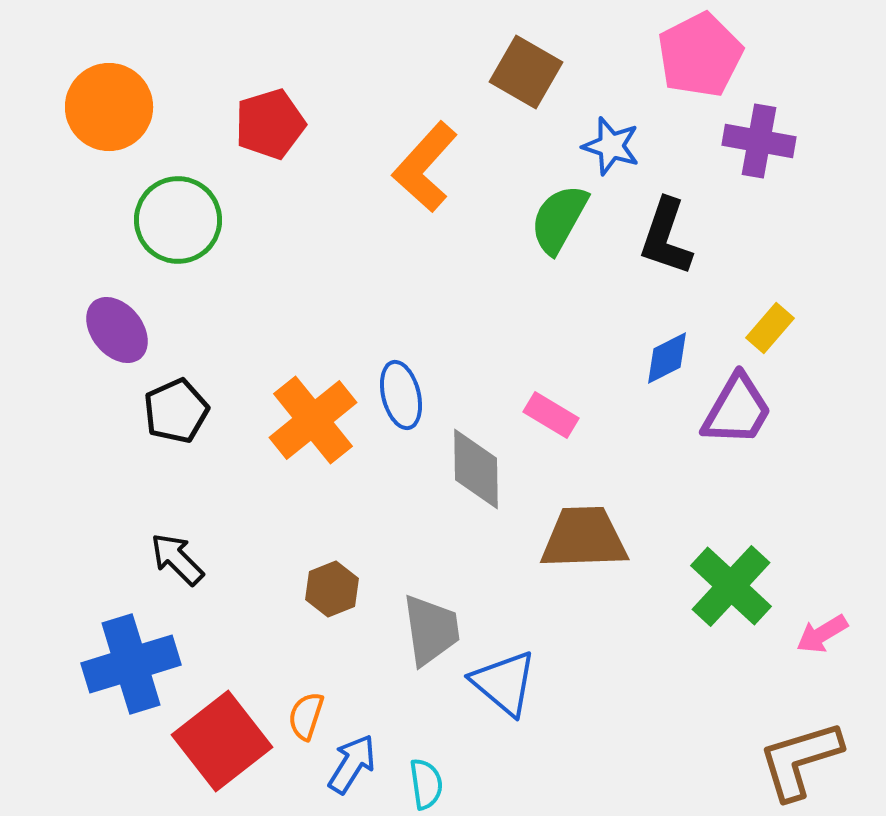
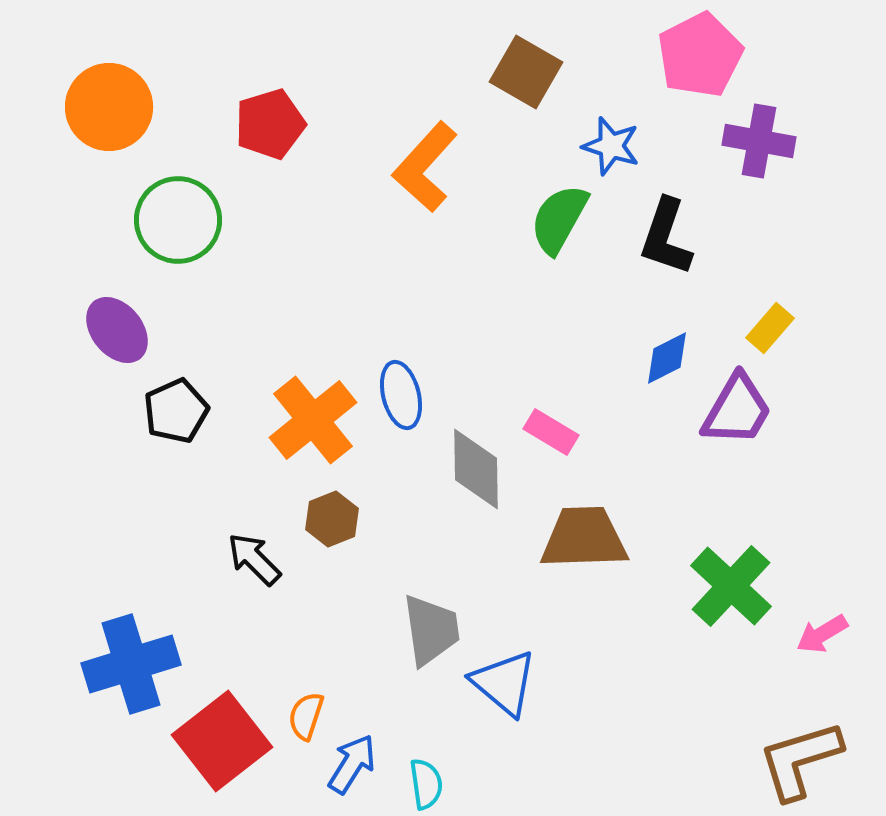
pink rectangle: moved 17 px down
black arrow: moved 77 px right
brown hexagon: moved 70 px up
